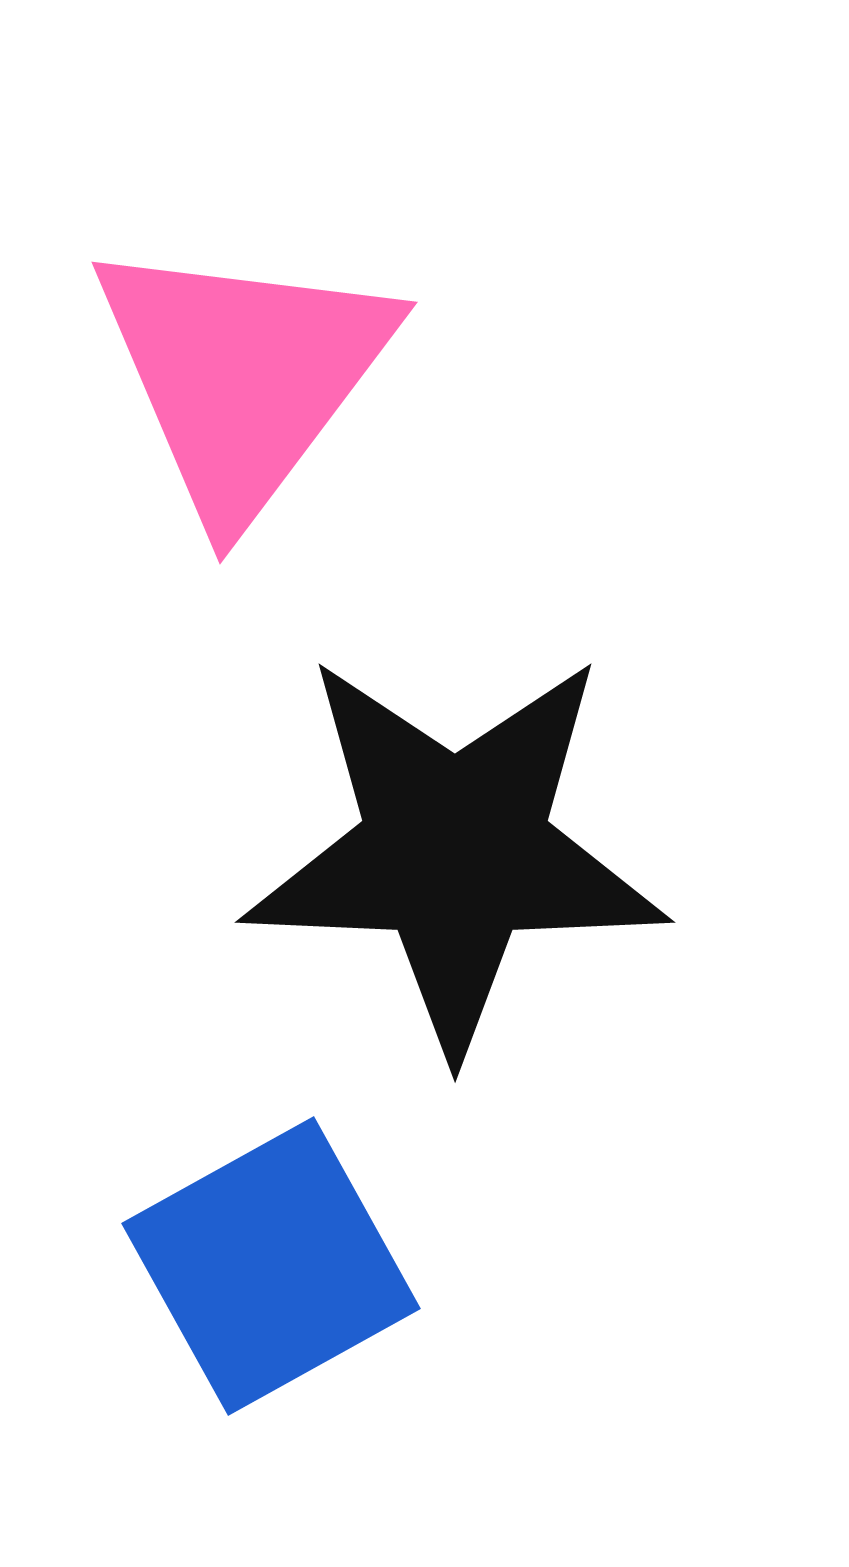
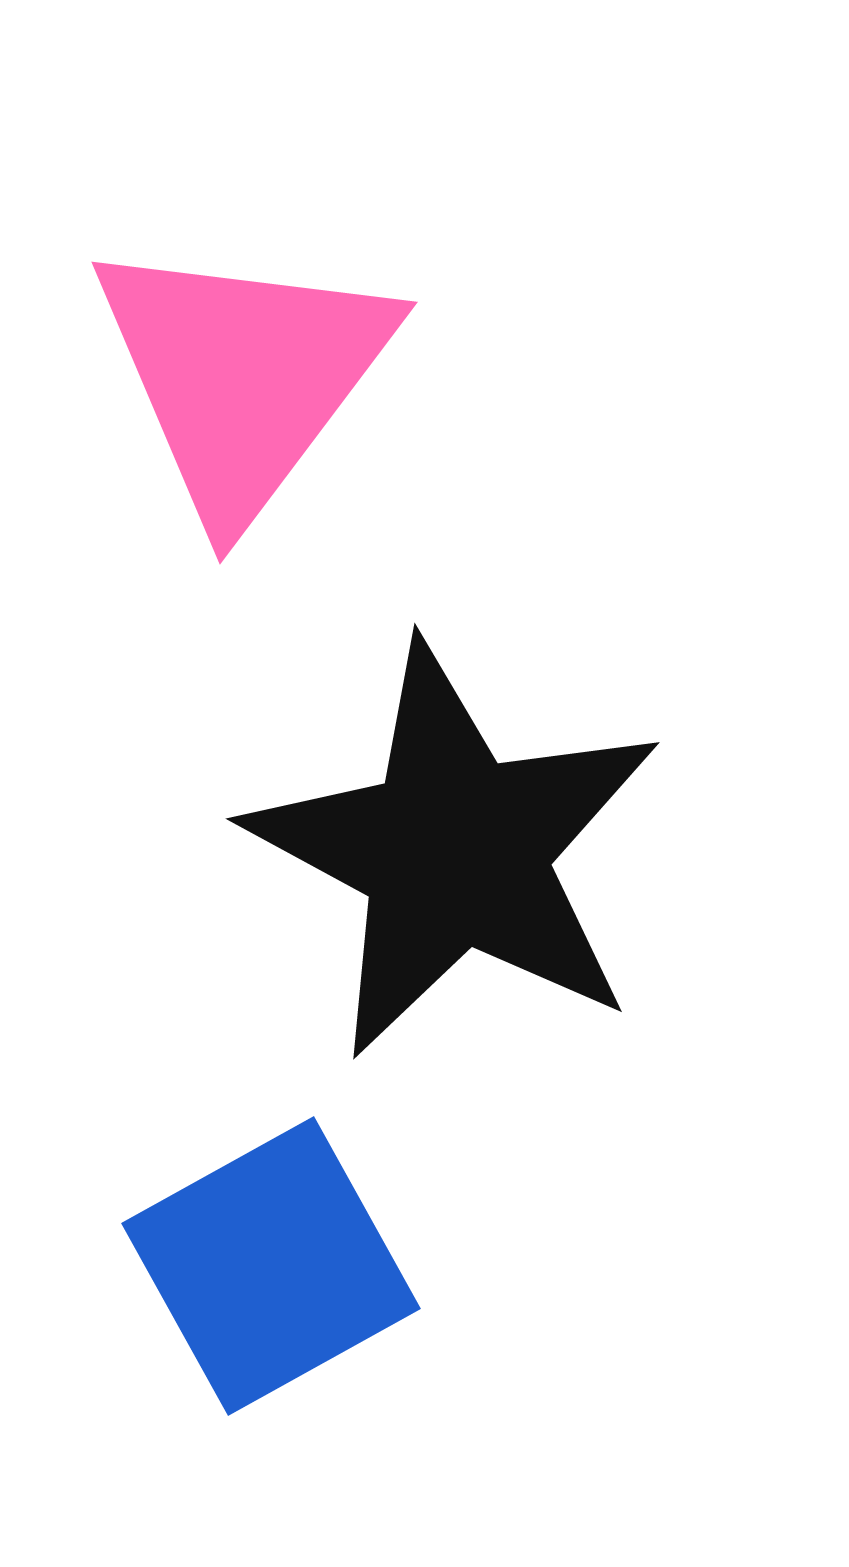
black star: rotated 26 degrees clockwise
